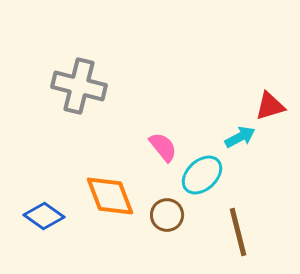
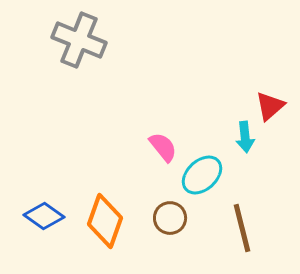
gray cross: moved 46 px up; rotated 8 degrees clockwise
red triangle: rotated 24 degrees counterclockwise
cyan arrow: moved 5 px right; rotated 112 degrees clockwise
orange diamond: moved 5 px left, 25 px down; rotated 40 degrees clockwise
brown circle: moved 3 px right, 3 px down
brown line: moved 4 px right, 4 px up
